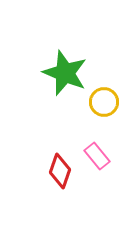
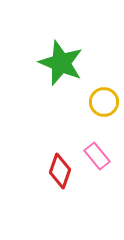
green star: moved 4 px left, 10 px up
